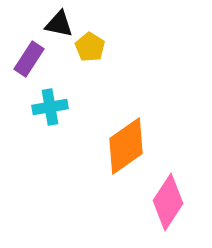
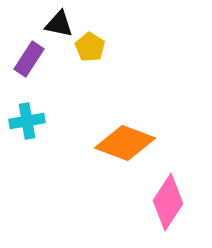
cyan cross: moved 23 px left, 14 px down
orange diamond: moved 1 px left, 3 px up; rotated 56 degrees clockwise
